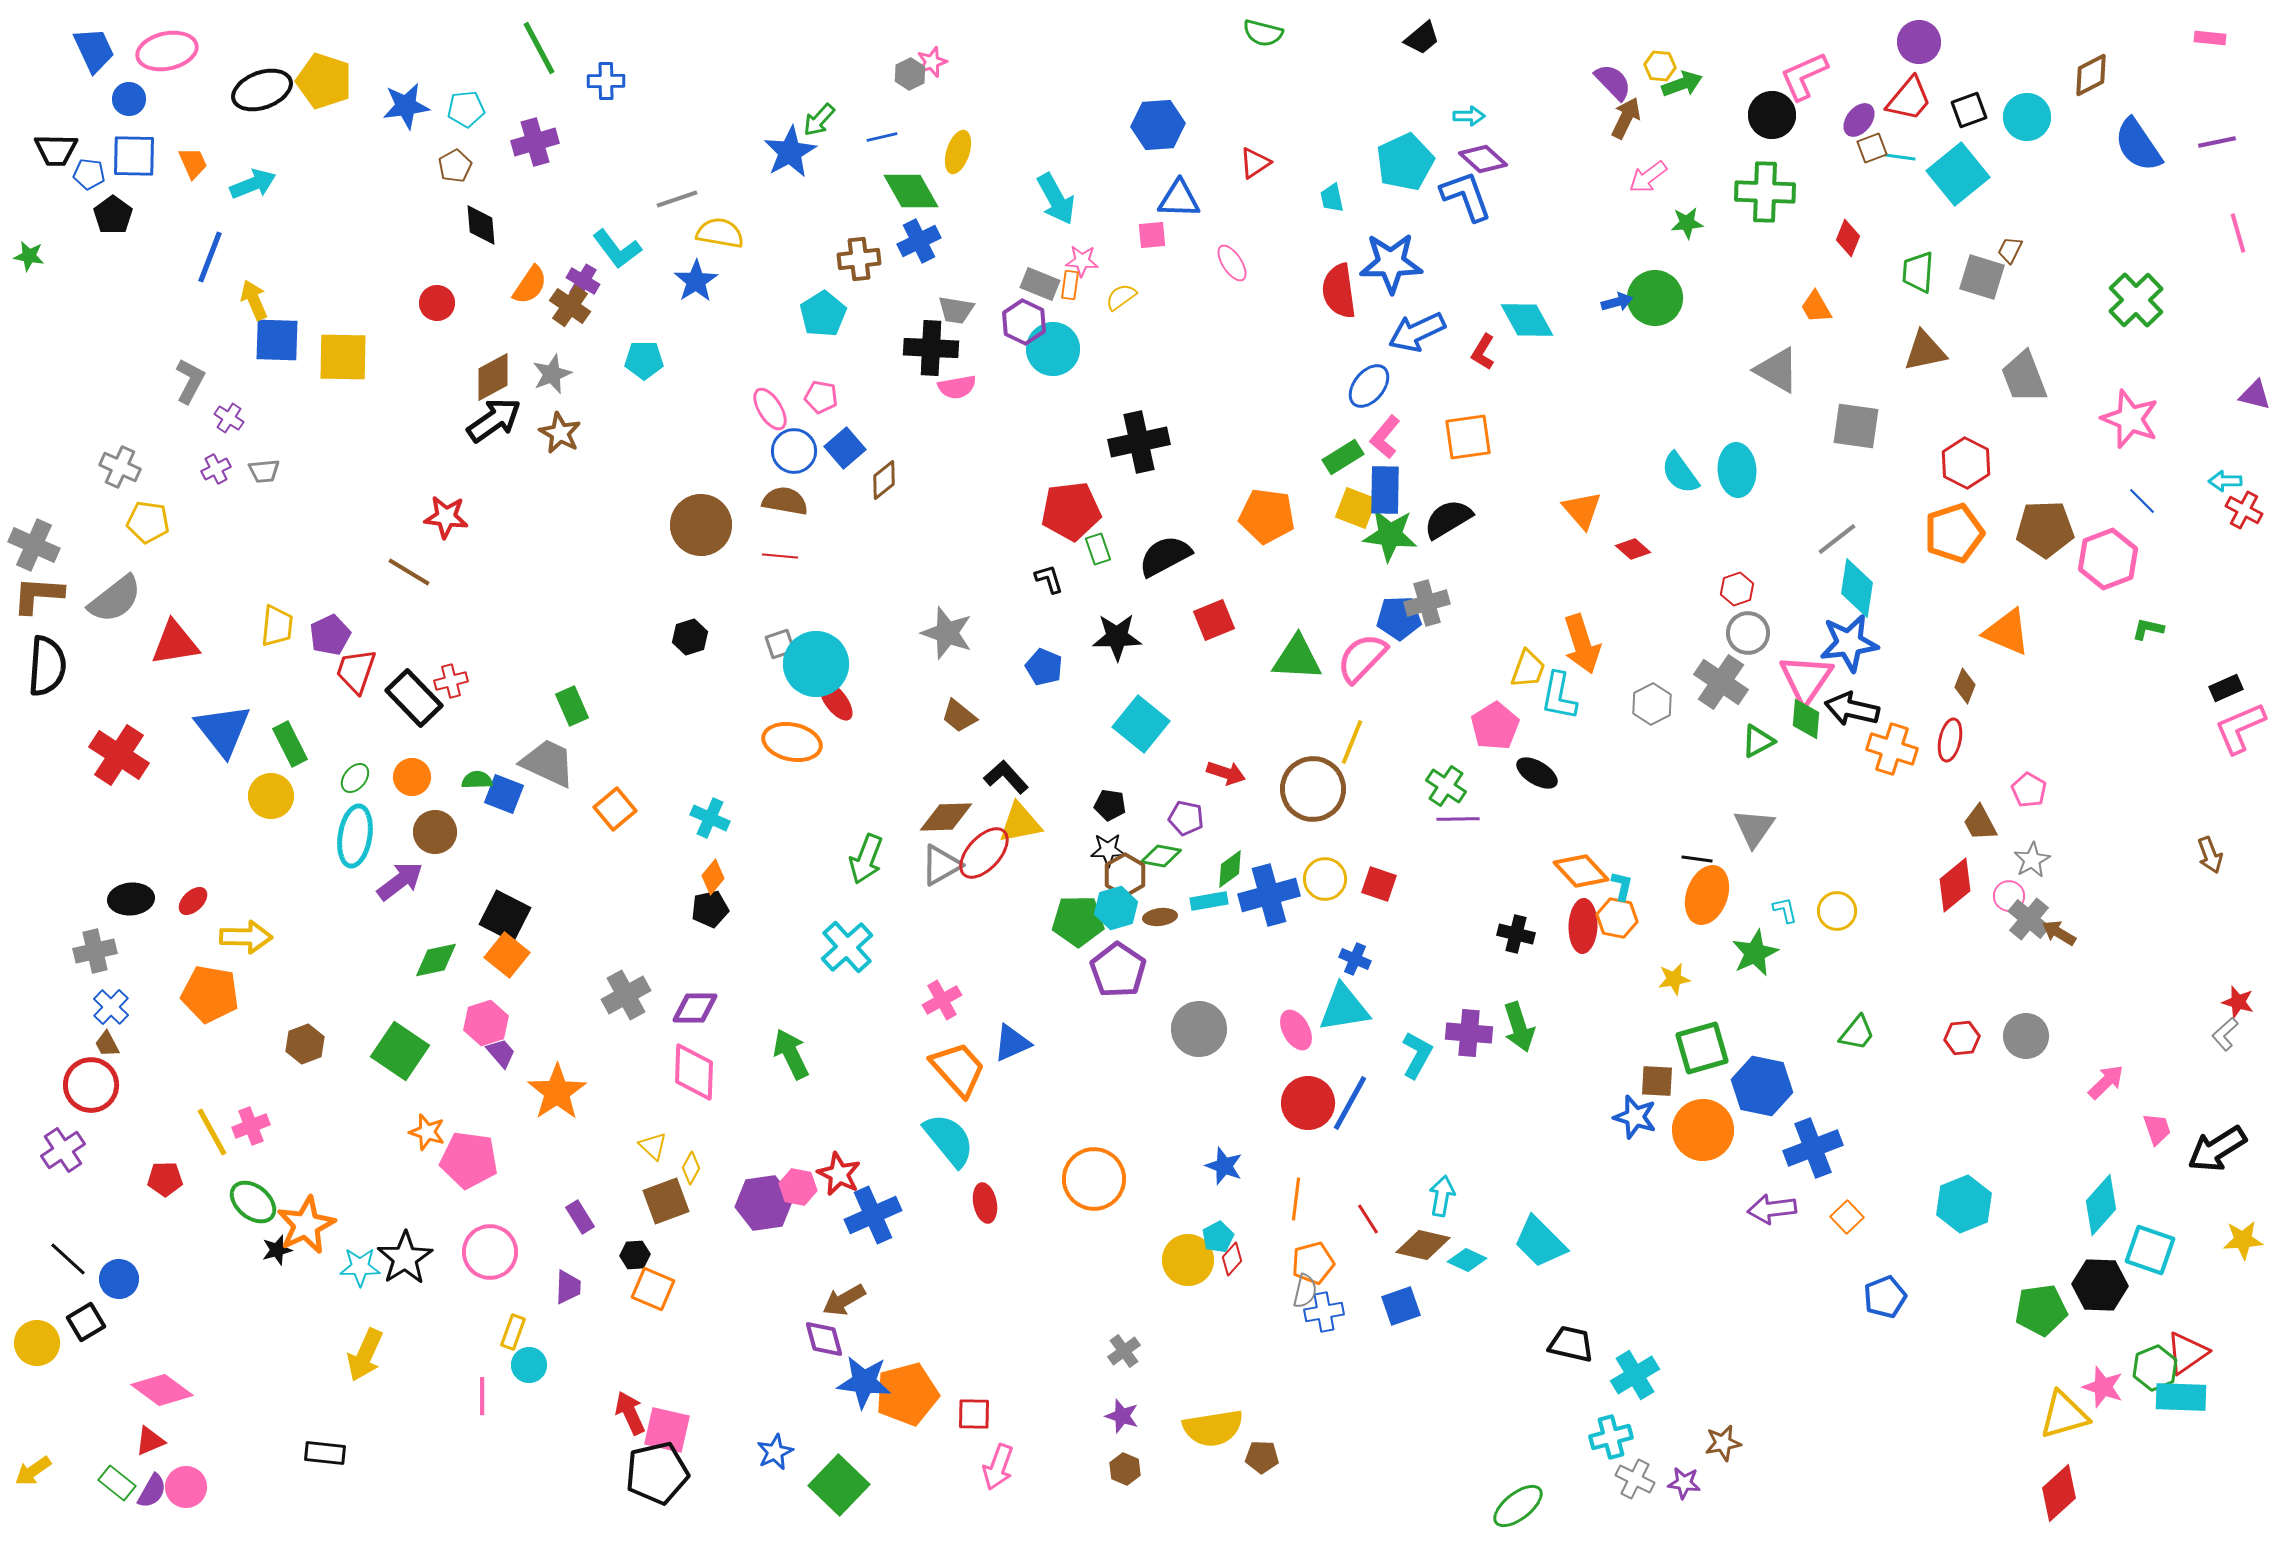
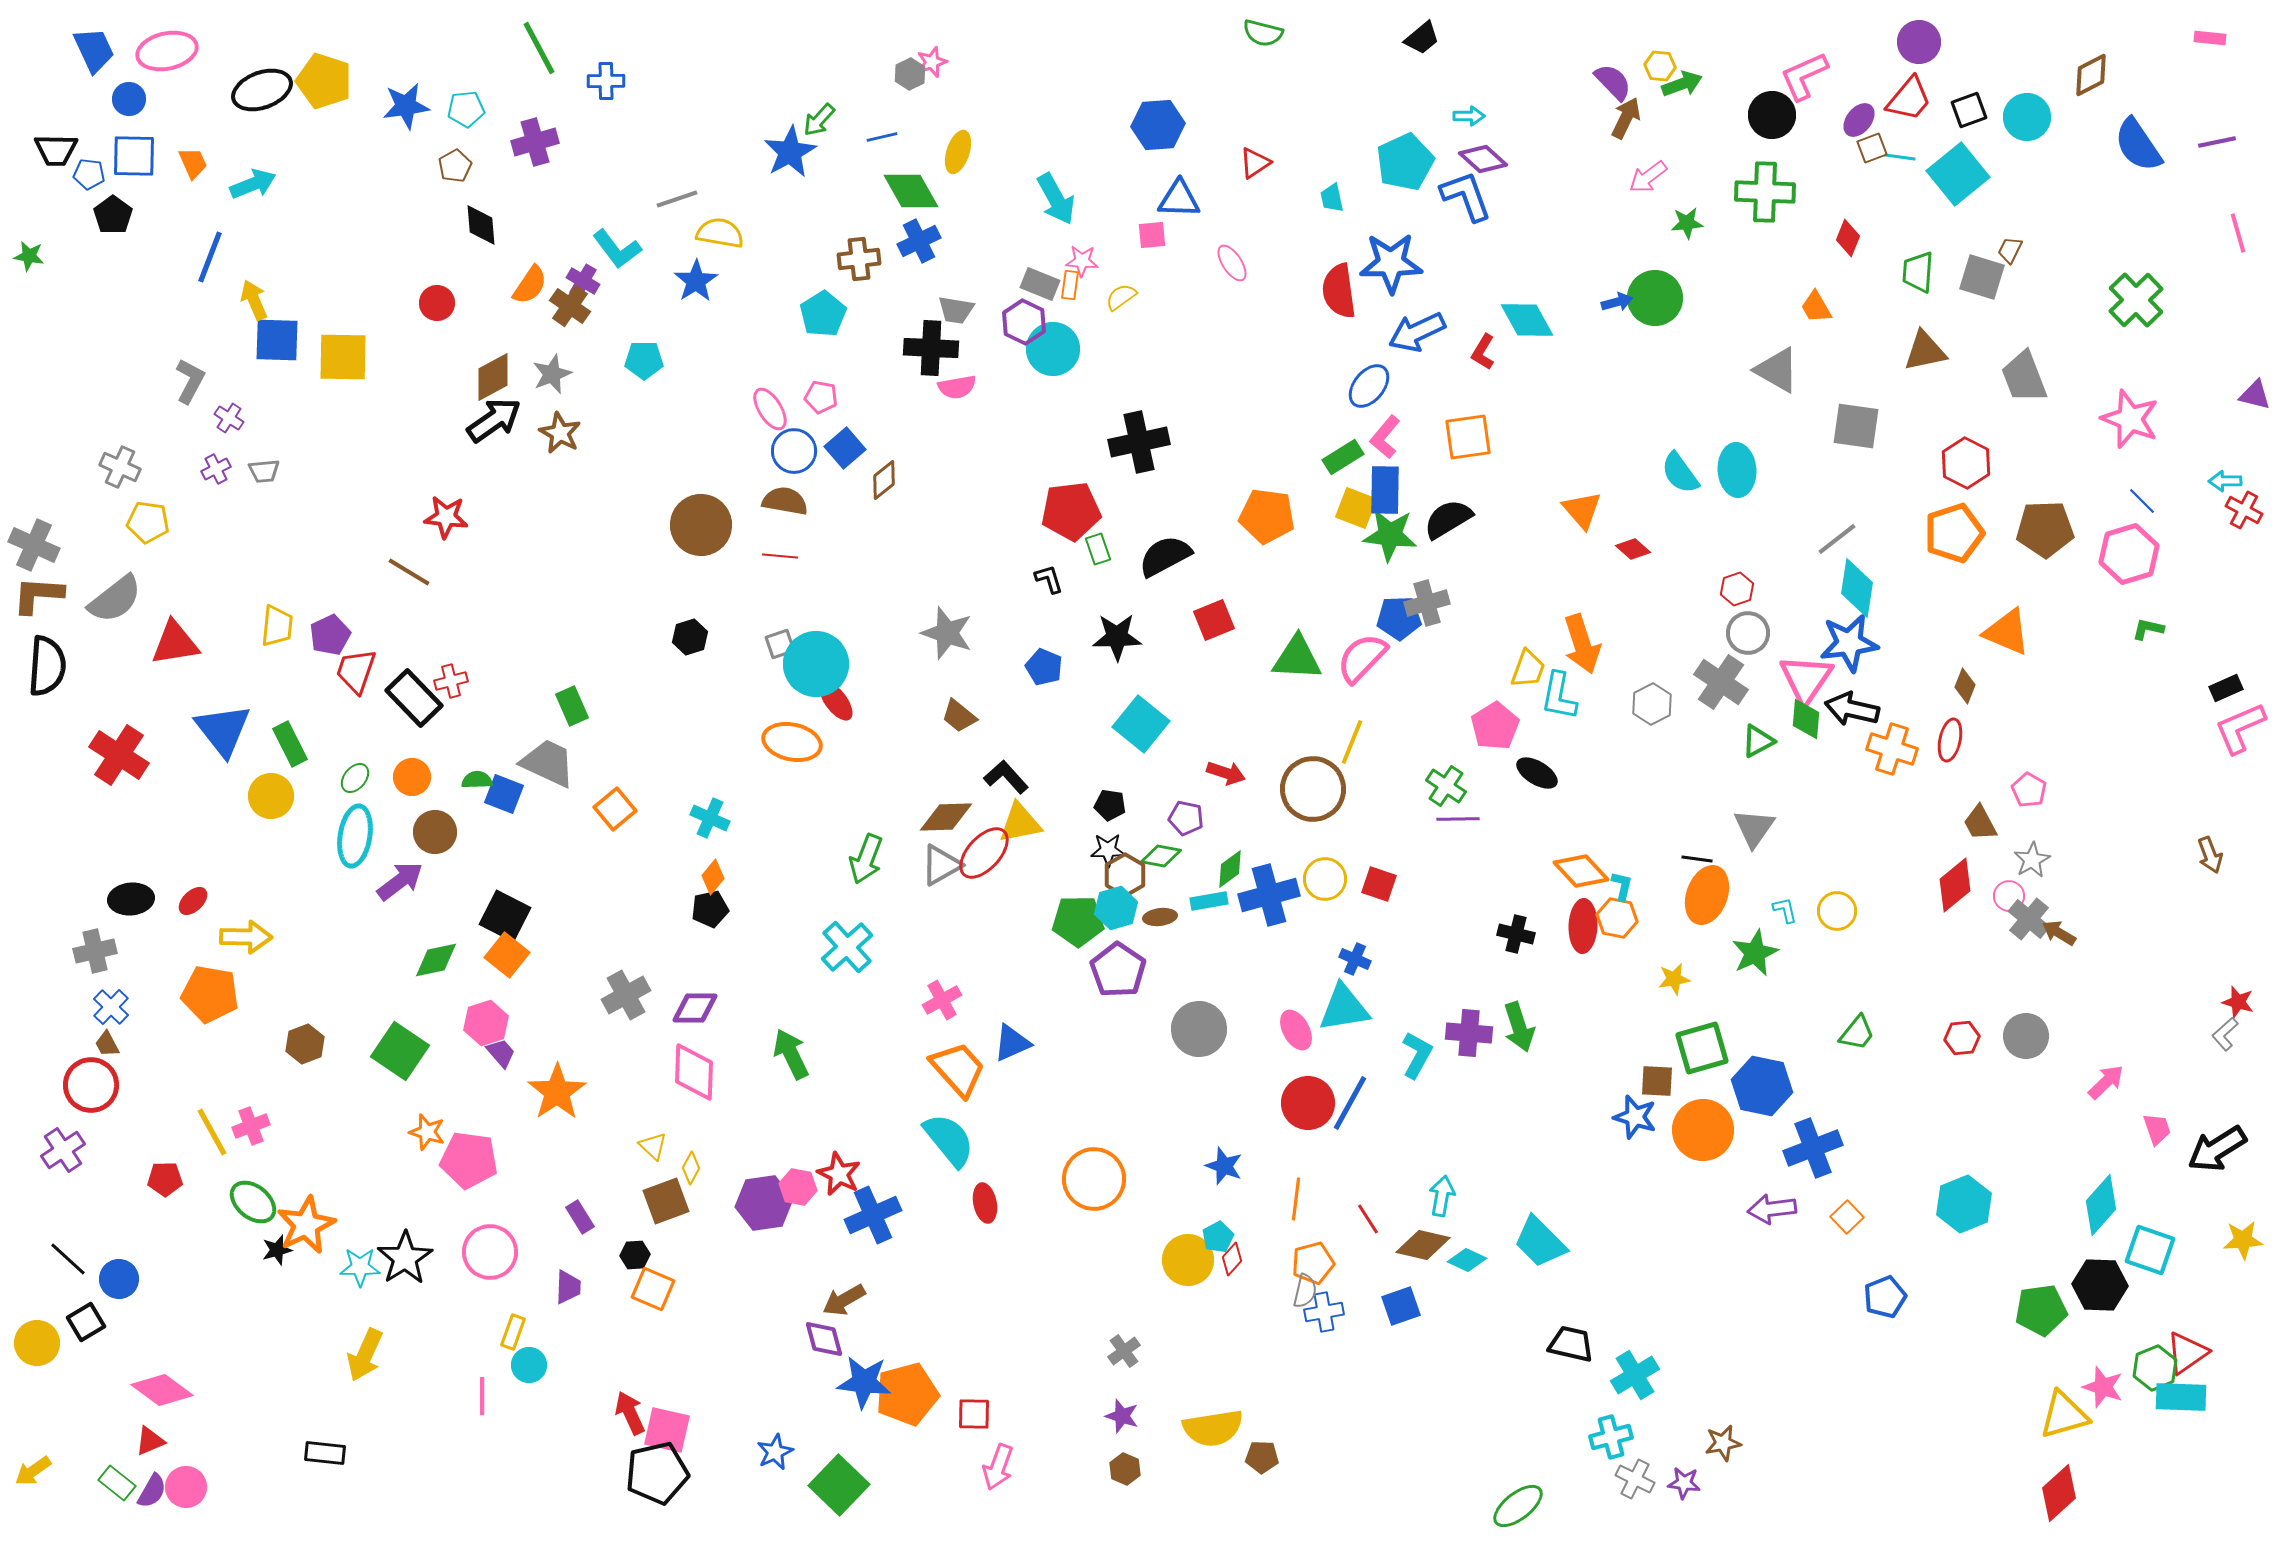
pink hexagon at (2108, 559): moved 21 px right, 5 px up; rotated 4 degrees clockwise
